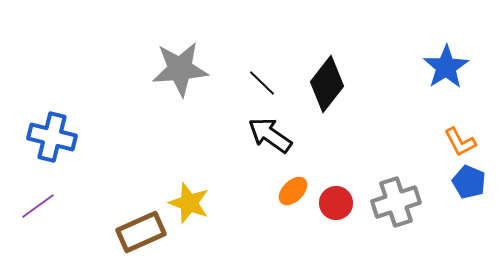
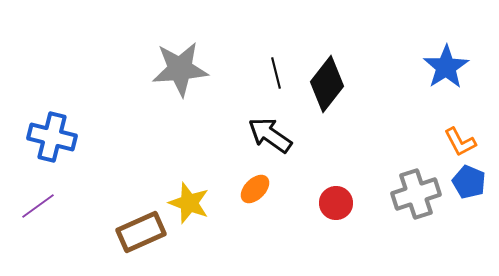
black line: moved 14 px right, 10 px up; rotated 32 degrees clockwise
orange ellipse: moved 38 px left, 2 px up
gray cross: moved 20 px right, 8 px up
